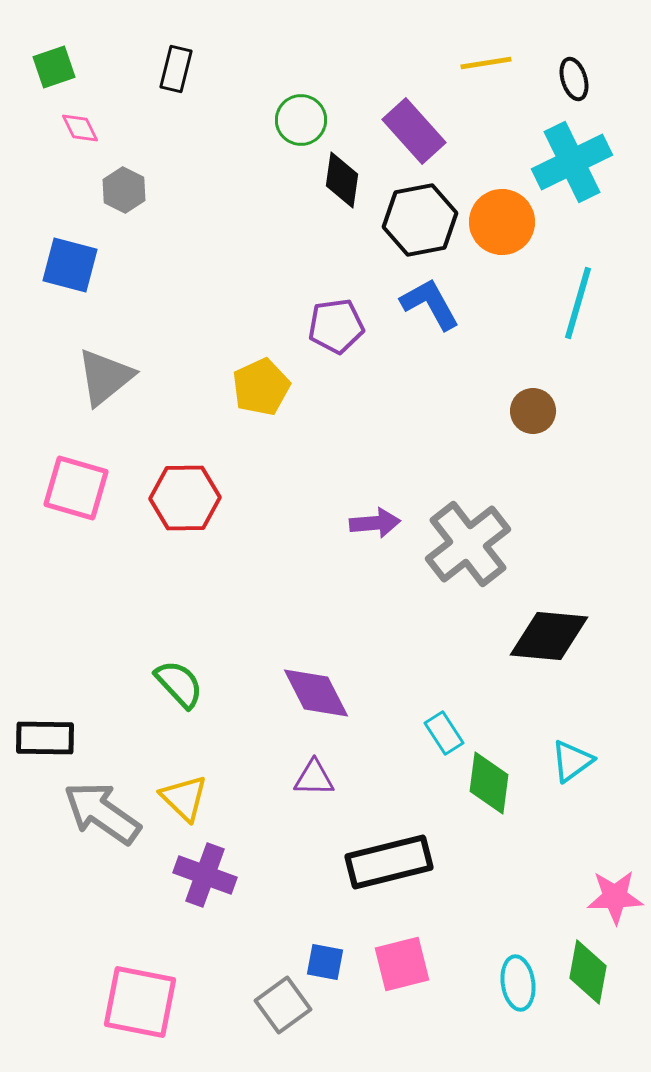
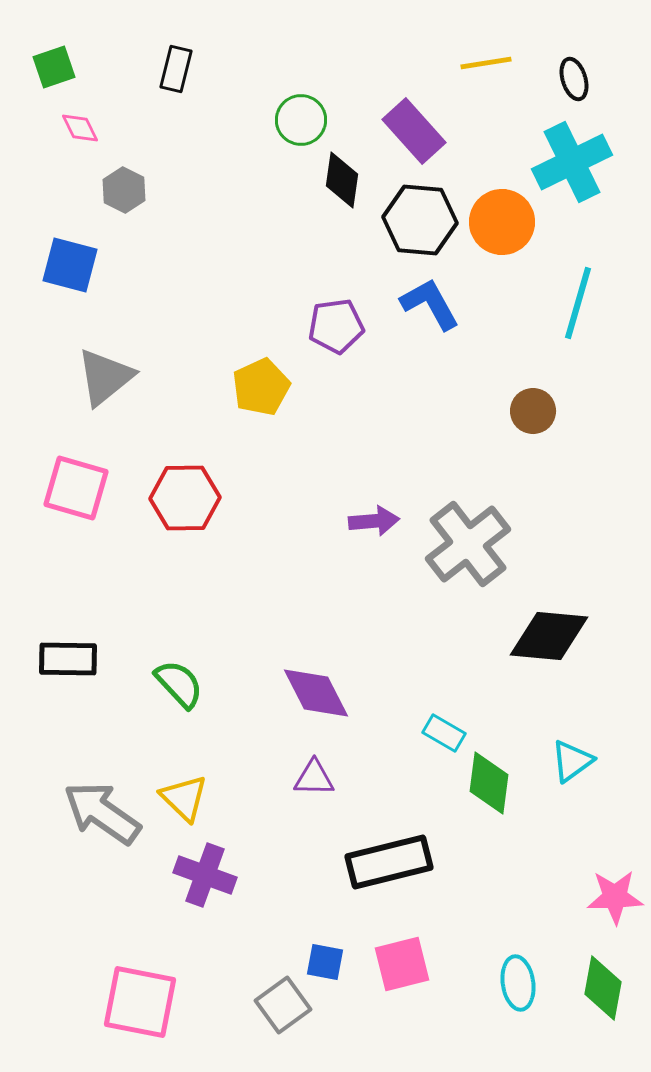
black hexagon at (420, 220): rotated 16 degrees clockwise
purple arrow at (375, 523): moved 1 px left, 2 px up
cyan rectangle at (444, 733): rotated 27 degrees counterclockwise
black rectangle at (45, 738): moved 23 px right, 79 px up
green diamond at (588, 972): moved 15 px right, 16 px down
